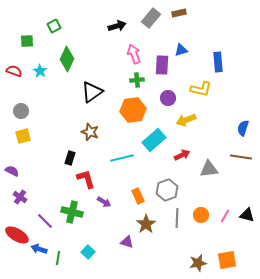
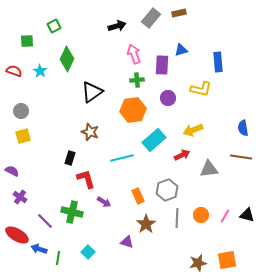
yellow arrow at (186, 120): moved 7 px right, 10 px down
blue semicircle at (243, 128): rotated 28 degrees counterclockwise
